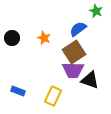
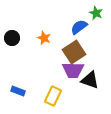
green star: moved 2 px down
blue semicircle: moved 1 px right, 2 px up
